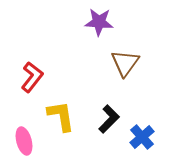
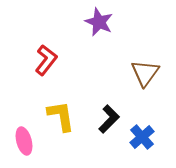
purple star: rotated 20 degrees clockwise
brown triangle: moved 20 px right, 10 px down
red L-shape: moved 14 px right, 17 px up
